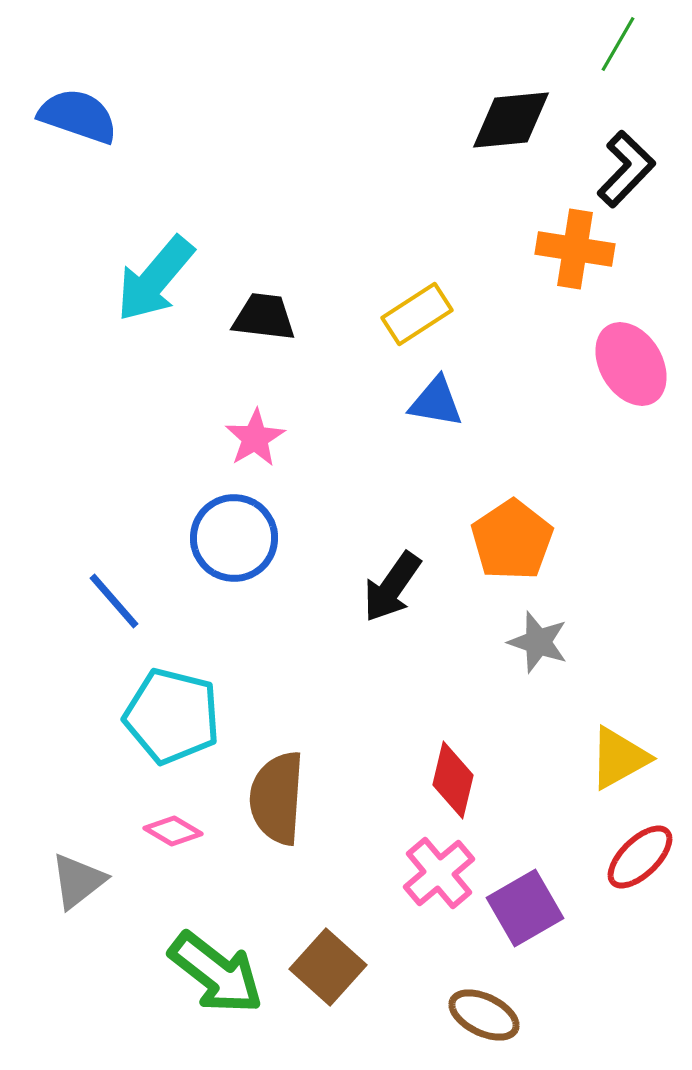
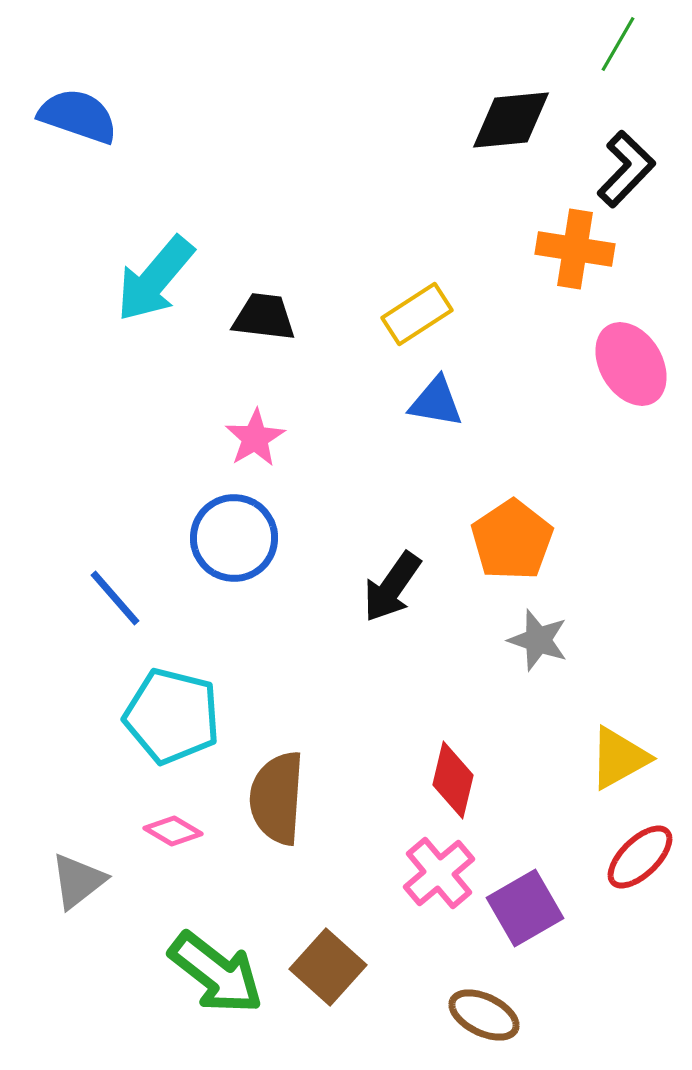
blue line: moved 1 px right, 3 px up
gray star: moved 2 px up
